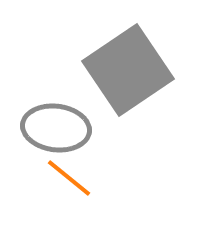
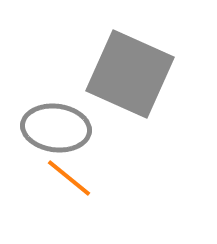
gray square: moved 2 px right, 4 px down; rotated 32 degrees counterclockwise
